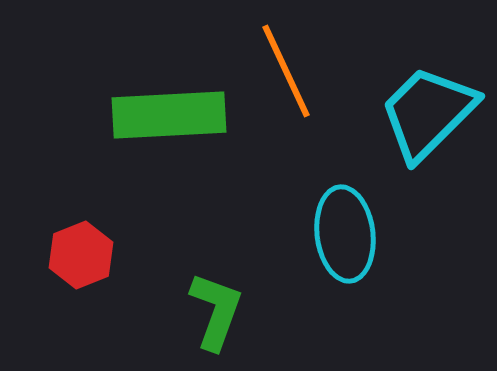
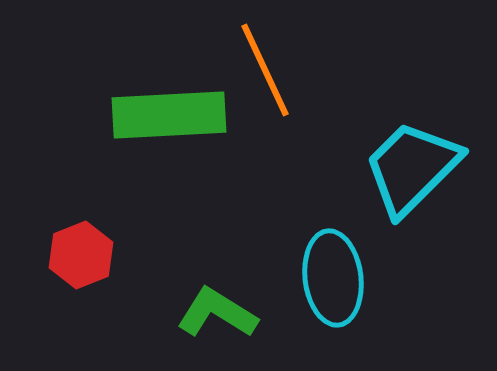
orange line: moved 21 px left, 1 px up
cyan trapezoid: moved 16 px left, 55 px down
cyan ellipse: moved 12 px left, 44 px down
green L-shape: moved 1 px right, 2 px down; rotated 78 degrees counterclockwise
